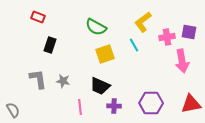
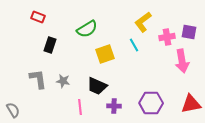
green semicircle: moved 9 px left, 2 px down; rotated 60 degrees counterclockwise
black trapezoid: moved 3 px left
